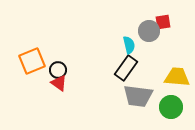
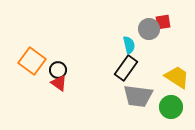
gray circle: moved 2 px up
orange square: rotated 32 degrees counterclockwise
yellow trapezoid: rotated 28 degrees clockwise
